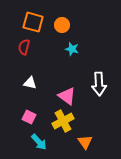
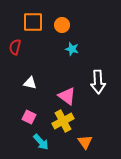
orange square: rotated 15 degrees counterclockwise
red semicircle: moved 9 px left
white arrow: moved 1 px left, 2 px up
cyan arrow: moved 2 px right
